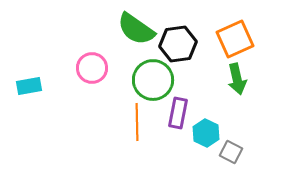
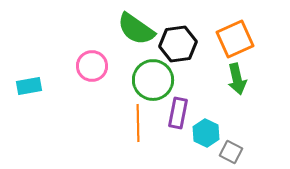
pink circle: moved 2 px up
orange line: moved 1 px right, 1 px down
